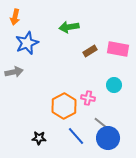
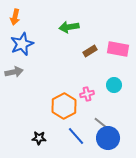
blue star: moved 5 px left, 1 px down
pink cross: moved 1 px left, 4 px up; rotated 24 degrees counterclockwise
